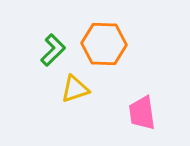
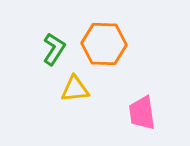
green L-shape: moved 1 px right, 1 px up; rotated 12 degrees counterclockwise
yellow triangle: rotated 12 degrees clockwise
